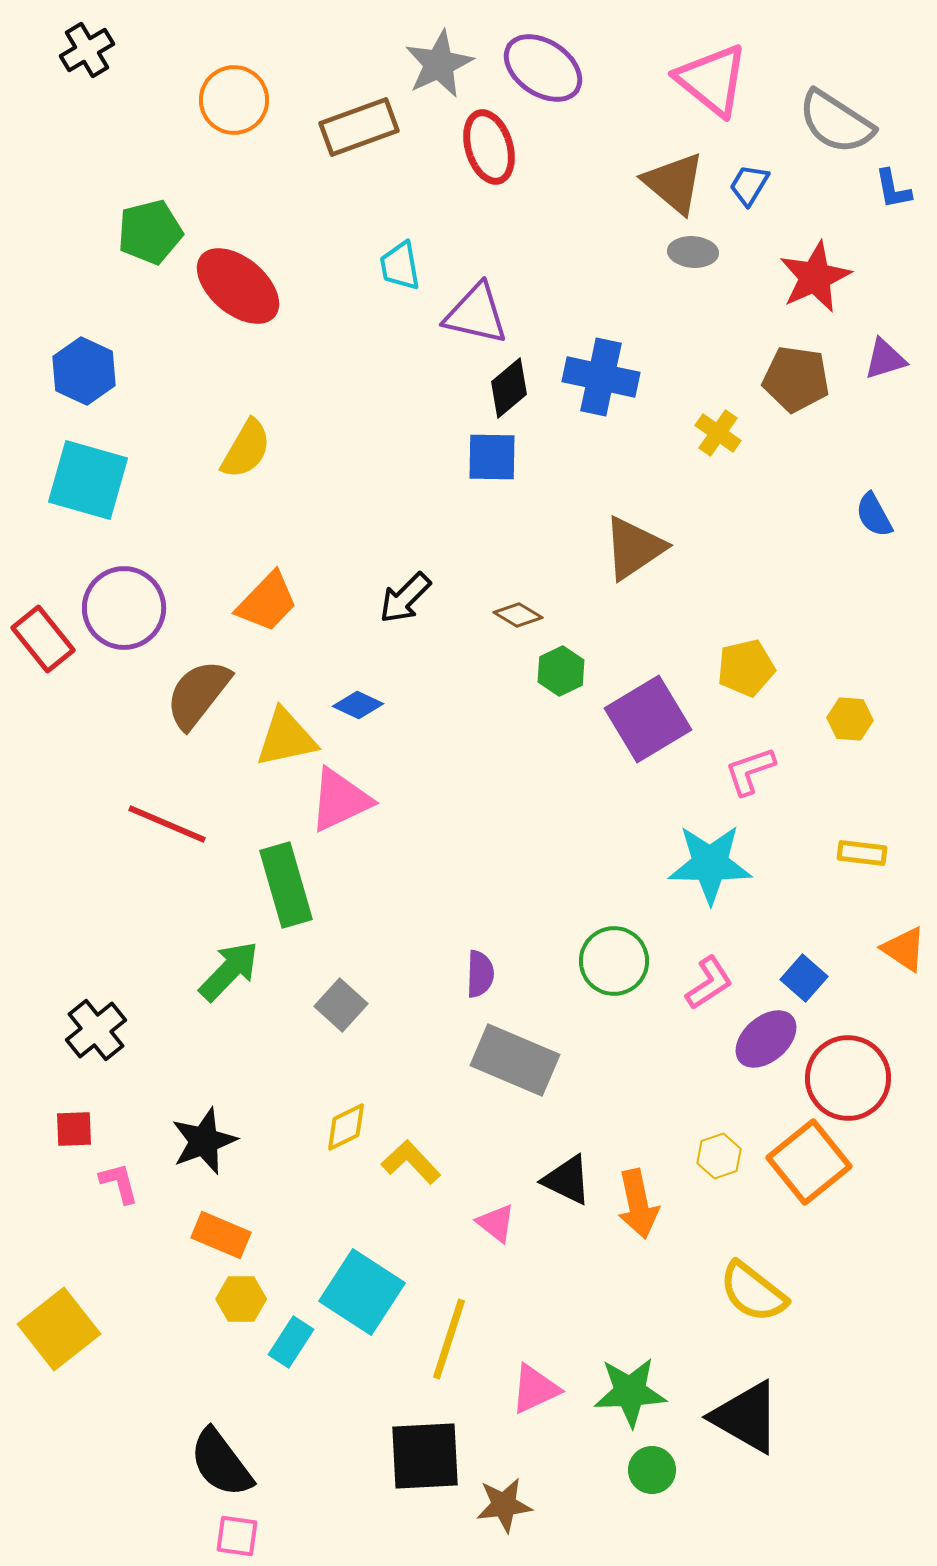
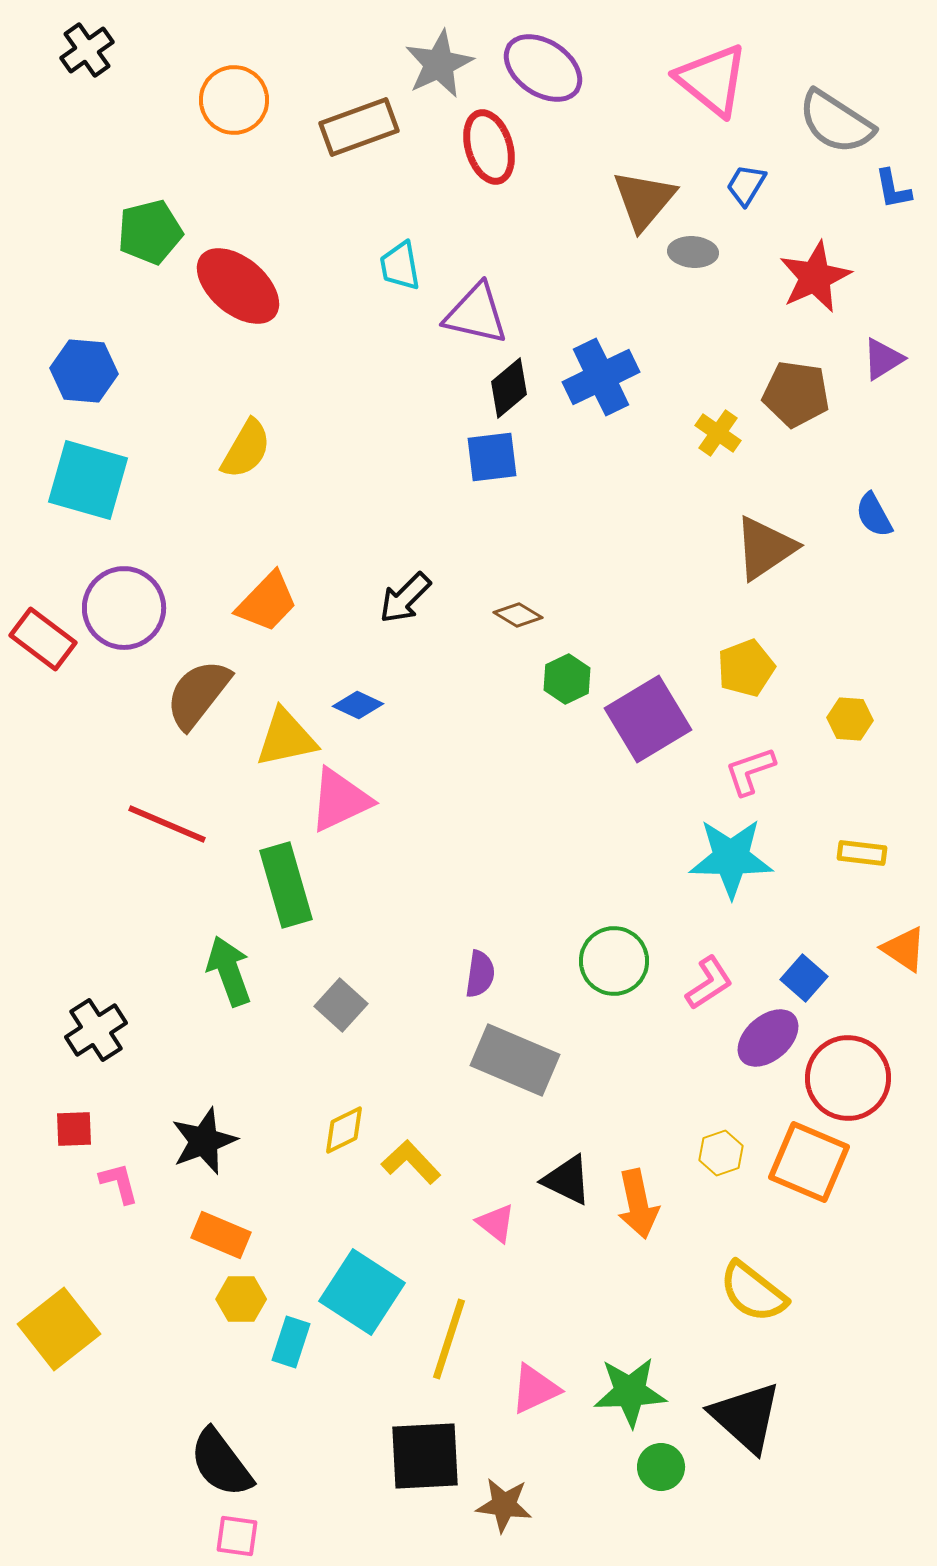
black cross at (87, 50): rotated 4 degrees counterclockwise
brown triangle at (674, 183): moved 30 px left, 17 px down; rotated 30 degrees clockwise
blue trapezoid at (749, 185): moved 3 px left
purple triangle at (885, 359): moved 2 px left; rotated 15 degrees counterclockwise
blue hexagon at (84, 371): rotated 20 degrees counterclockwise
blue cross at (601, 377): rotated 38 degrees counterclockwise
brown pentagon at (796, 379): moved 15 px down
blue square at (492, 457): rotated 8 degrees counterclockwise
brown triangle at (634, 548): moved 131 px right
red rectangle at (43, 639): rotated 14 degrees counterclockwise
yellow pentagon at (746, 668): rotated 8 degrees counterclockwise
green hexagon at (561, 671): moved 6 px right, 8 px down
cyan star at (710, 864): moved 21 px right, 6 px up
green arrow at (229, 971): rotated 64 degrees counterclockwise
purple semicircle at (480, 974): rotated 6 degrees clockwise
black cross at (96, 1030): rotated 6 degrees clockwise
purple ellipse at (766, 1039): moved 2 px right, 1 px up
yellow diamond at (346, 1127): moved 2 px left, 3 px down
yellow hexagon at (719, 1156): moved 2 px right, 3 px up
orange square at (809, 1162): rotated 28 degrees counterclockwise
cyan rectangle at (291, 1342): rotated 15 degrees counterclockwise
black triangle at (746, 1417): rotated 12 degrees clockwise
green circle at (652, 1470): moved 9 px right, 3 px up
brown star at (504, 1505): rotated 14 degrees clockwise
